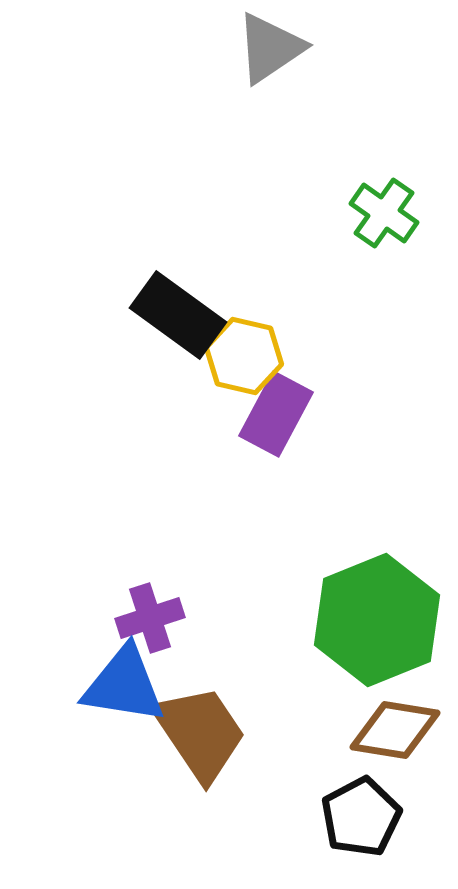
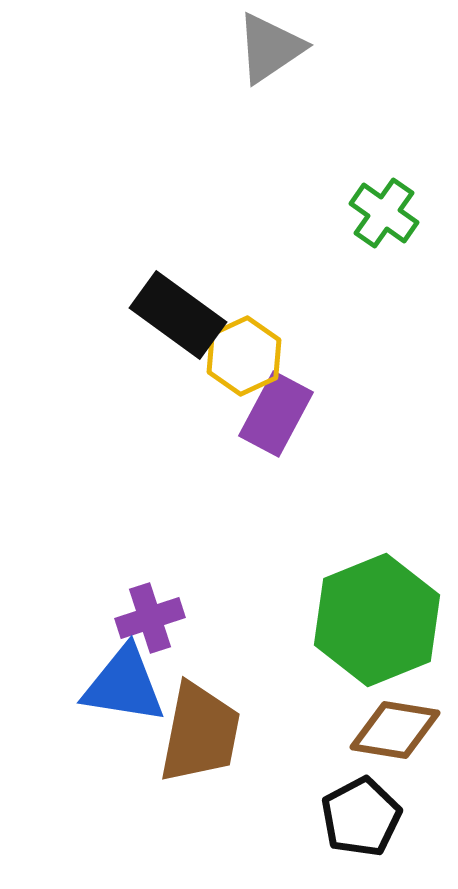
yellow hexagon: rotated 22 degrees clockwise
brown trapezoid: rotated 45 degrees clockwise
